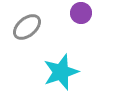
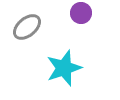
cyan star: moved 3 px right, 4 px up
